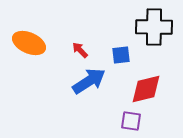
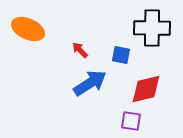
black cross: moved 2 px left, 1 px down
orange ellipse: moved 1 px left, 14 px up
blue square: rotated 18 degrees clockwise
blue arrow: moved 1 px right, 2 px down
